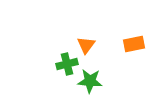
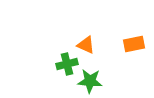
orange triangle: rotated 42 degrees counterclockwise
